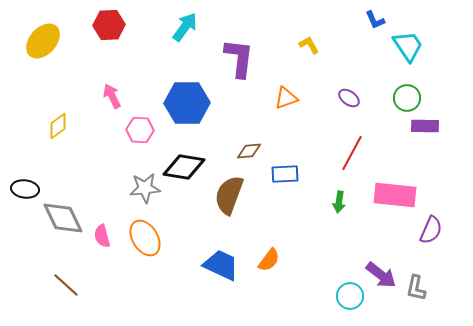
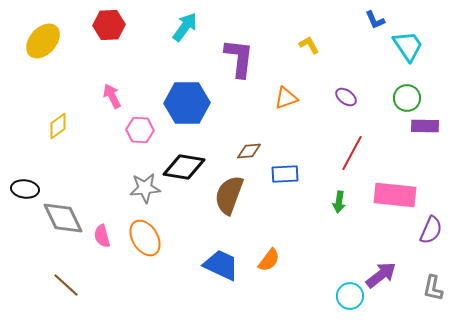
purple ellipse: moved 3 px left, 1 px up
purple arrow: rotated 76 degrees counterclockwise
gray L-shape: moved 17 px right
